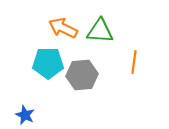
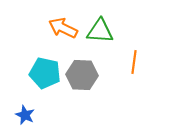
cyan pentagon: moved 3 px left, 10 px down; rotated 12 degrees clockwise
gray hexagon: rotated 8 degrees clockwise
